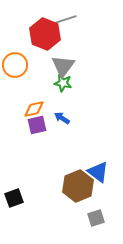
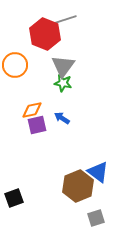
orange diamond: moved 2 px left, 1 px down
